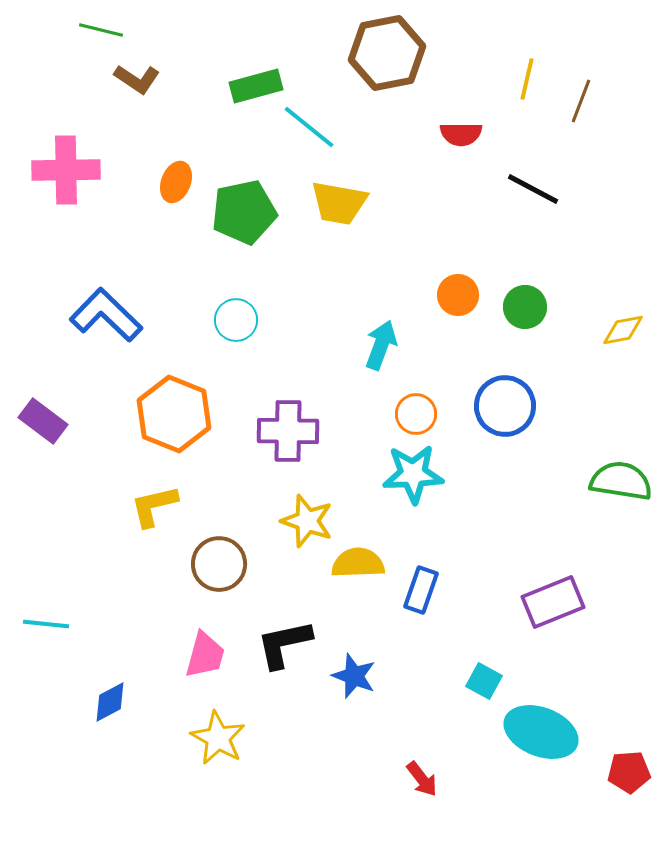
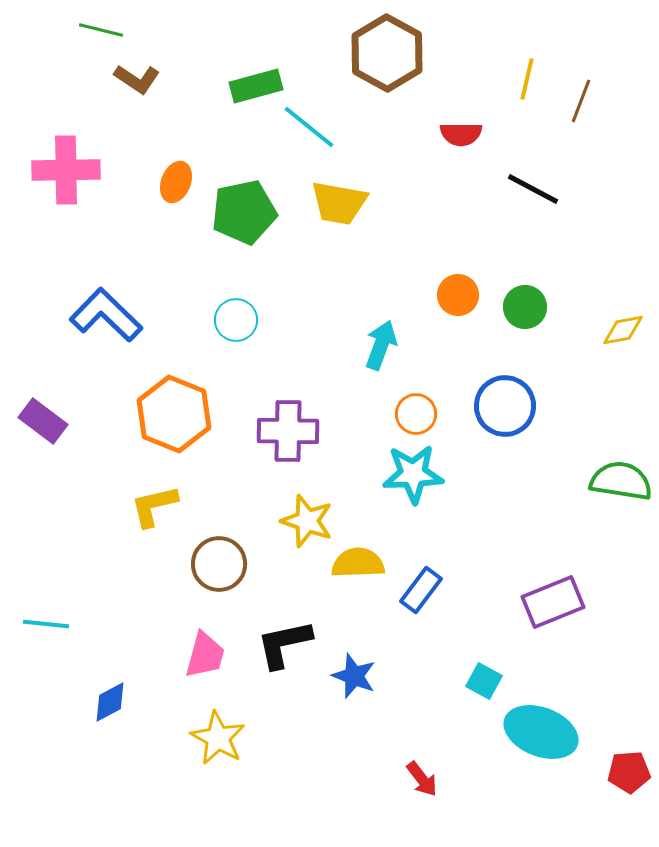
brown hexagon at (387, 53): rotated 20 degrees counterclockwise
blue rectangle at (421, 590): rotated 18 degrees clockwise
